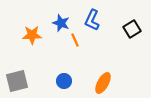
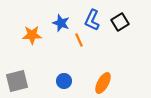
black square: moved 12 px left, 7 px up
orange line: moved 4 px right
